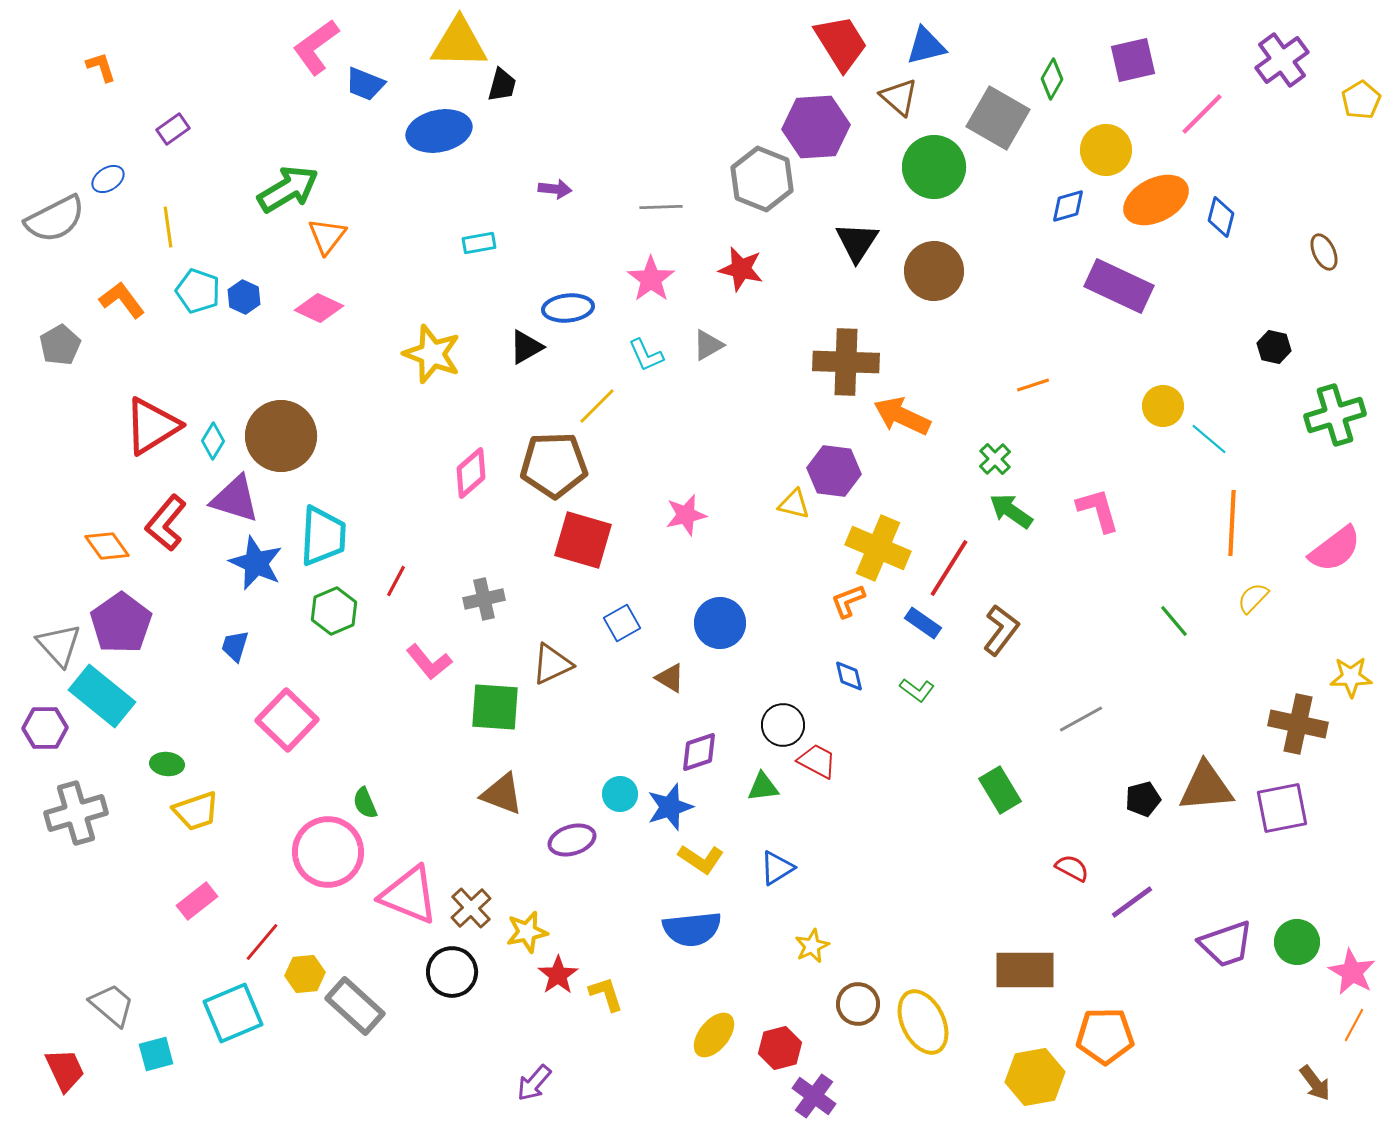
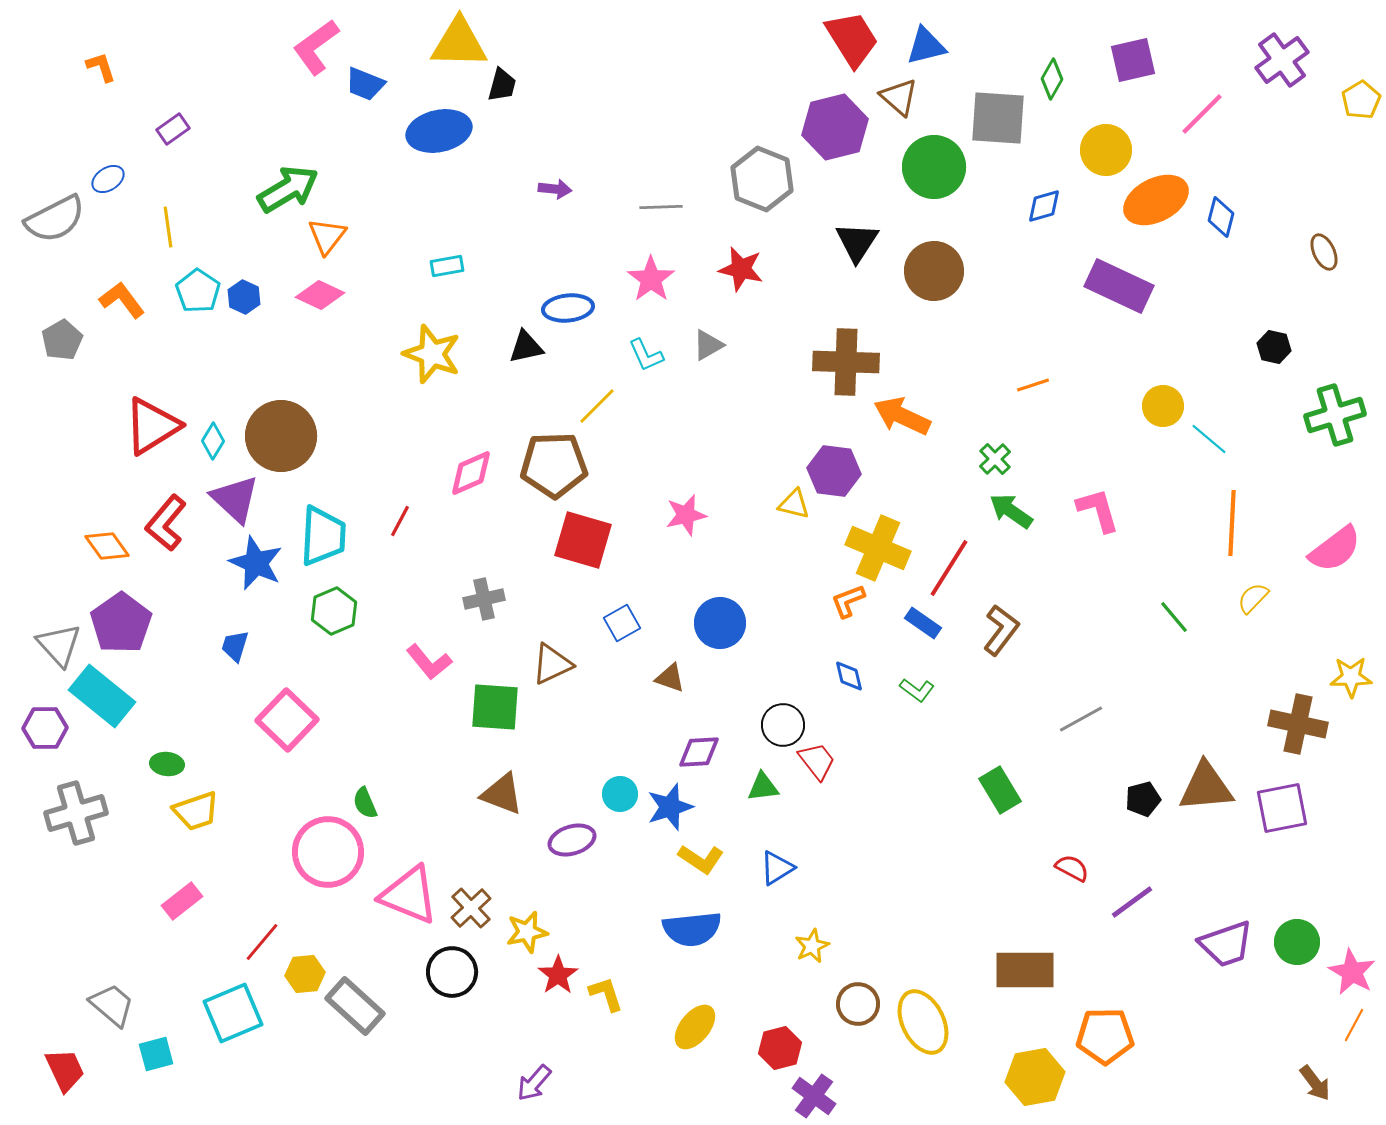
red trapezoid at (841, 43): moved 11 px right, 4 px up
gray square at (998, 118): rotated 26 degrees counterclockwise
purple hexagon at (816, 127): moved 19 px right; rotated 10 degrees counterclockwise
blue diamond at (1068, 206): moved 24 px left
cyan rectangle at (479, 243): moved 32 px left, 23 px down
cyan pentagon at (198, 291): rotated 15 degrees clockwise
pink diamond at (319, 308): moved 1 px right, 13 px up
gray pentagon at (60, 345): moved 2 px right, 5 px up
black triangle at (526, 347): rotated 18 degrees clockwise
pink diamond at (471, 473): rotated 18 degrees clockwise
purple triangle at (235, 499): rotated 26 degrees clockwise
red line at (396, 581): moved 4 px right, 60 px up
green line at (1174, 621): moved 4 px up
brown triangle at (670, 678): rotated 12 degrees counterclockwise
purple diamond at (699, 752): rotated 15 degrees clockwise
red trapezoid at (817, 761): rotated 24 degrees clockwise
pink rectangle at (197, 901): moved 15 px left
yellow ellipse at (714, 1035): moved 19 px left, 8 px up
